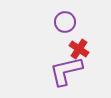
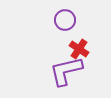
purple circle: moved 2 px up
